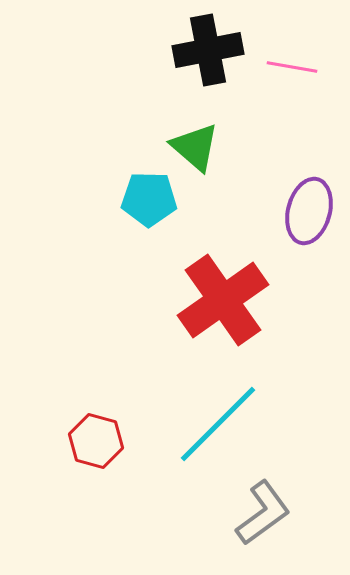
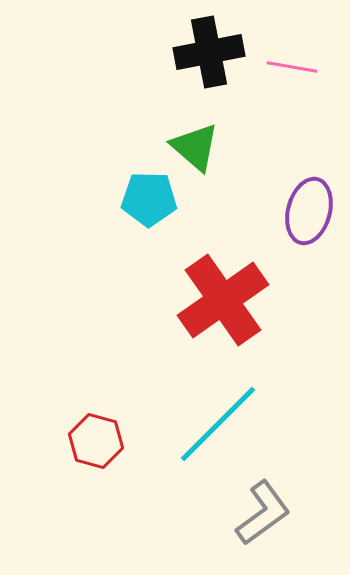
black cross: moved 1 px right, 2 px down
